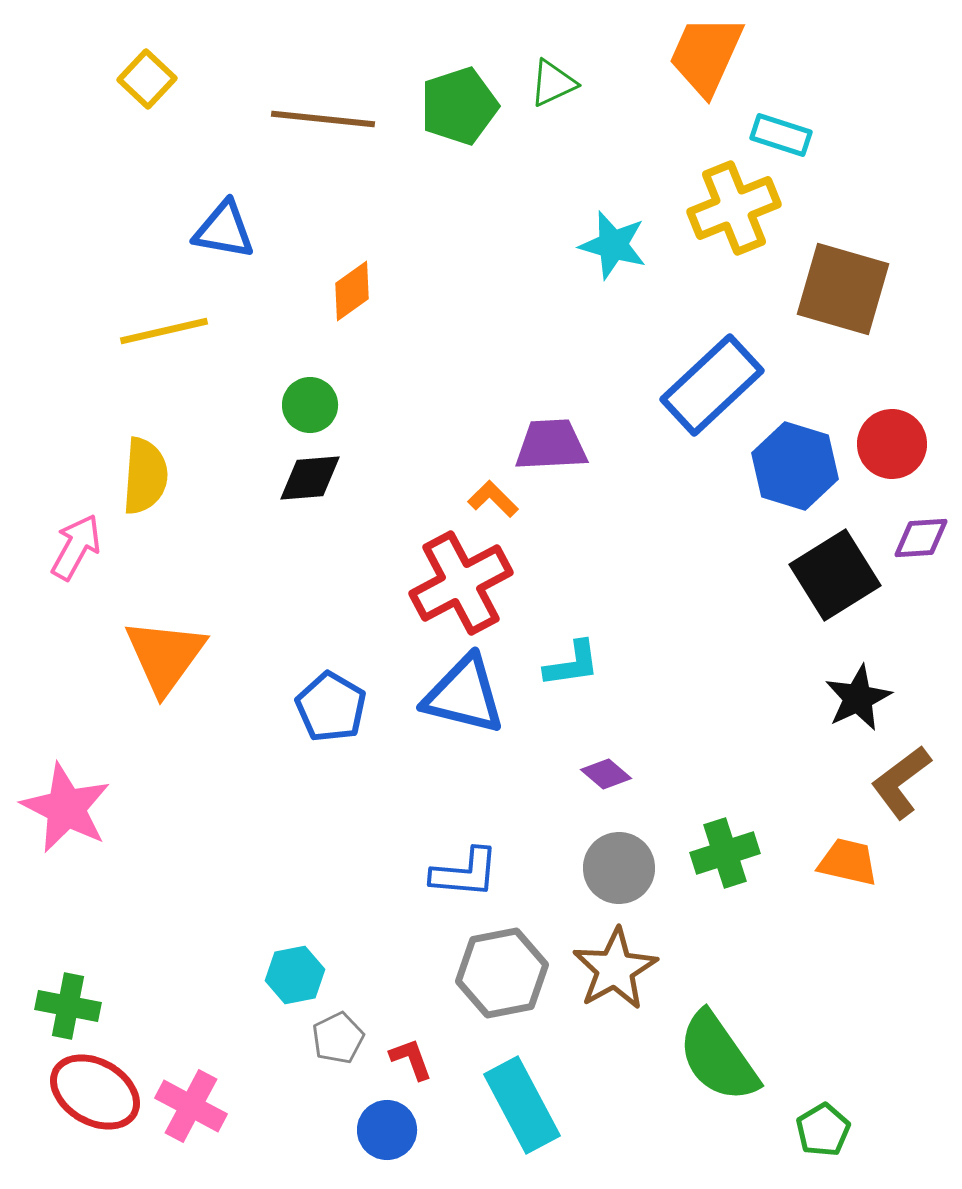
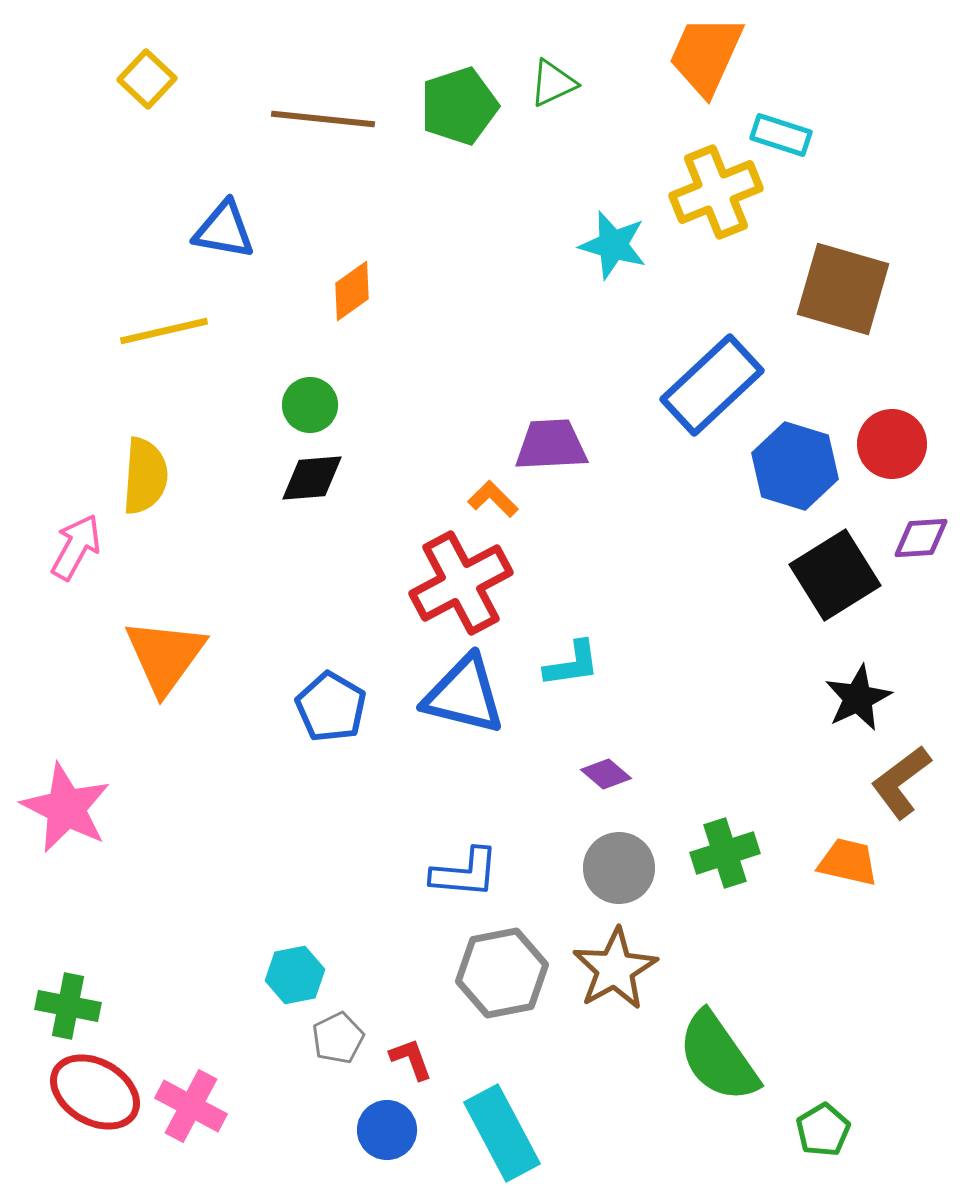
yellow cross at (734, 208): moved 18 px left, 16 px up
black diamond at (310, 478): moved 2 px right
cyan rectangle at (522, 1105): moved 20 px left, 28 px down
